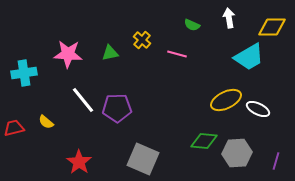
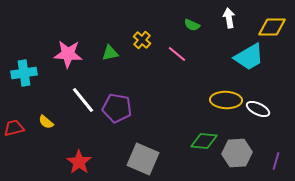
pink line: rotated 24 degrees clockwise
yellow ellipse: rotated 28 degrees clockwise
purple pentagon: rotated 12 degrees clockwise
